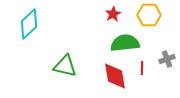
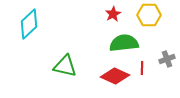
green semicircle: moved 1 px left
red diamond: rotated 56 degrees counterclockwise
